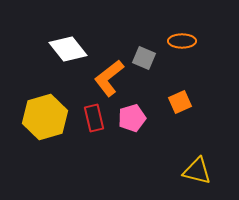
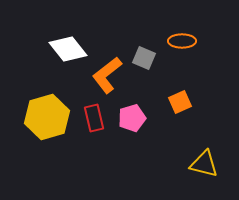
orange L-shape: moved 2 px left, 3 px up
yellow hexagon: moved 2 px right
yellow triangle: moved 7 px right, 7 px up
